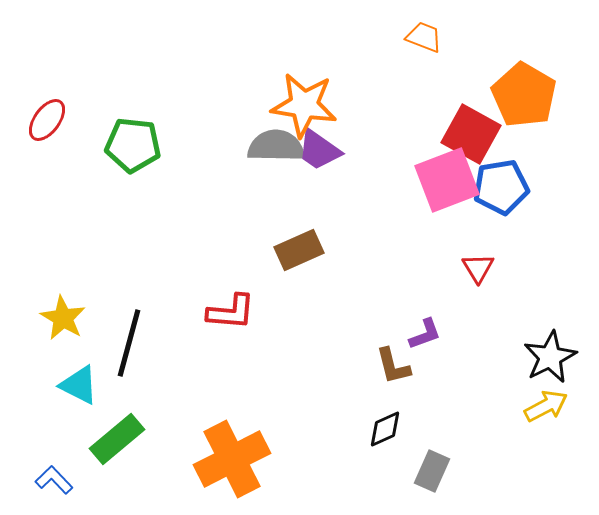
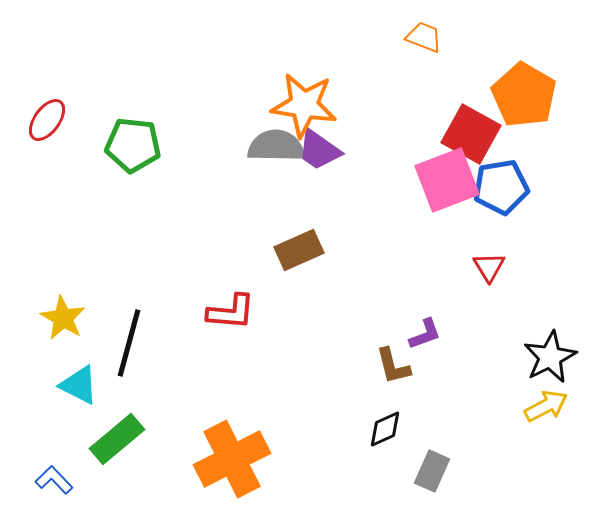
red triangle: moved 11 px right, 1 px up
